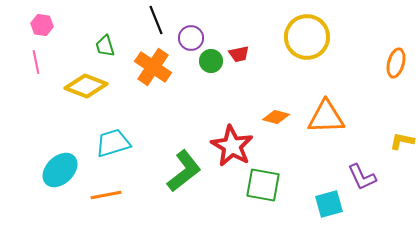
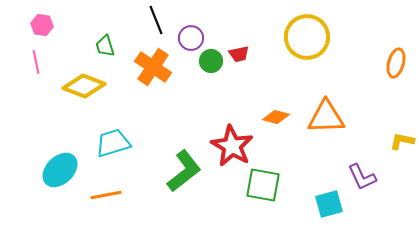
yellow diamond: moved 2 px left
